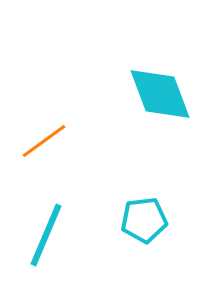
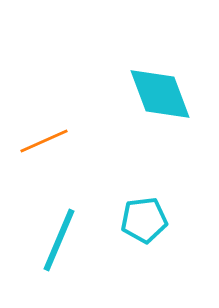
orange line: rotated 12 degrees clockwise
cyan line: moved 13 px right, 5 px down
